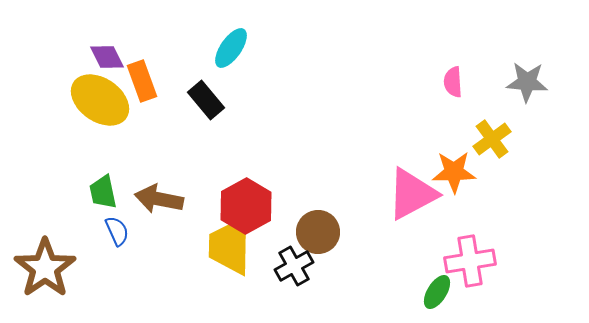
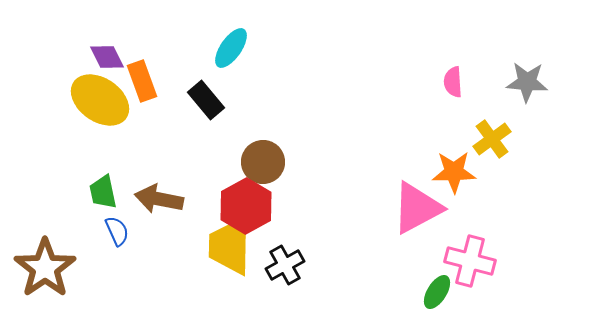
pink triangle: moved 5 px right, 14 px down
brown circle: moved 55 px left, 70 px up
pink cross: rotated 24 degrees clockwise
black cross: moved 9 px left, 1 px up
